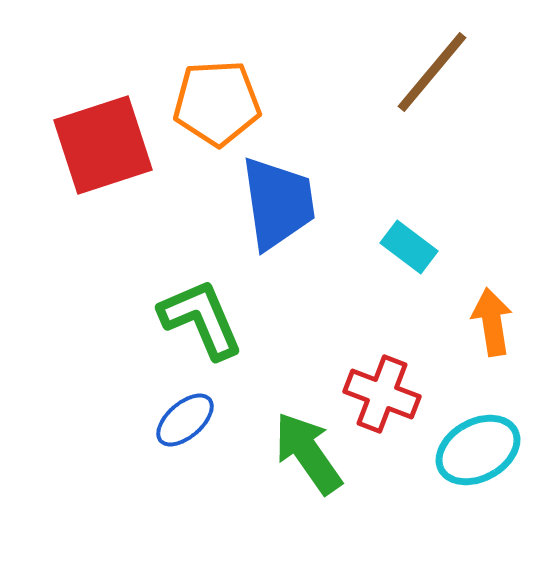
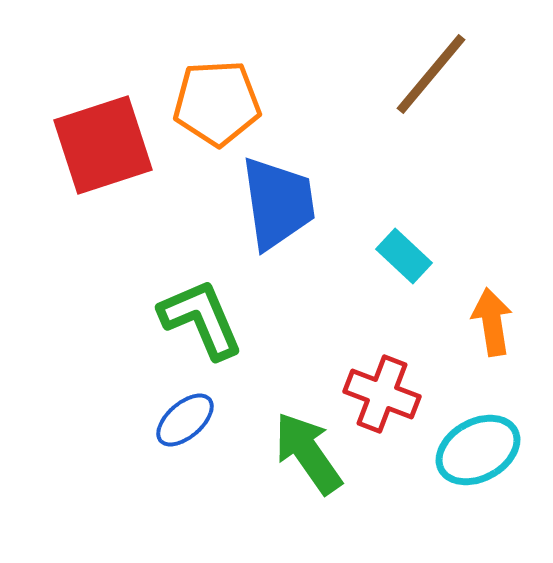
brown line: moved 1 px left, 2 px down
cyan rectangle: moved 5 px left, 9 px down; rotated 6 degrees clockwise
